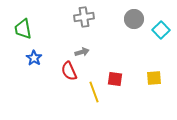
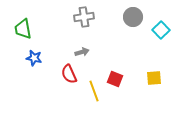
gray circle: moved 1 px left, 2 px up
blue star: rotated 21 degrees counterclockwise
red semicircle: moved 3 px down
red square: rotated 14 degrees clockwise
yellow line: moved 1 px up
